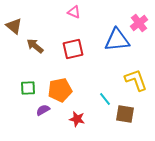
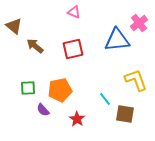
purple semicircle: rotated 104 degrees counterclockwise
red star: rotated 21 degrees clockwise
